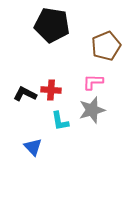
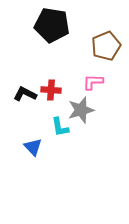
gray star: moved 11 px left
cyan L-shape: moved 6 px down
